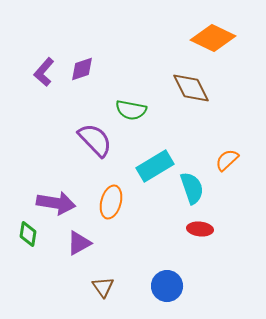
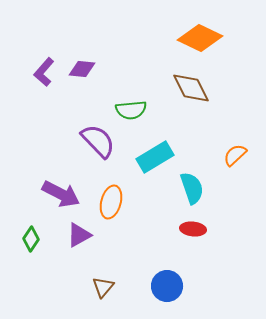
orange diamond: moved 13 px left
purple diamond: rotated 24 degrees clockwise
green semicircle: rotated 16 degrees counterclockwise
purple semicircle: moved 3 px right, 1 px down
orange semicircle: moved 8 px right, 5 px up
cyan rectangle: moved 9 px up
purple arrow: moved 5 px right, 9 px up; rotated 18 degrees clockwise
red ellipse: moved 7 px left
green diamond: moved 3 px right, 5 px down; rotated 25 degrees clockwise
purple triangle: moved 8 px up
brown triangle: rotated 15 degrees clockwise
